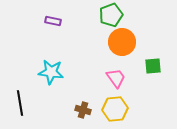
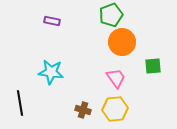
purple rectangle: moved 1 px left
